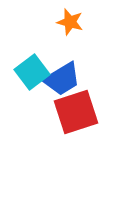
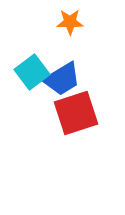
orange star: rotated 16 degrees counterclockwise
red square: moved 1 px down
